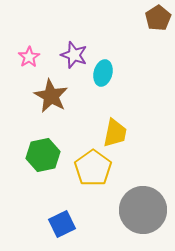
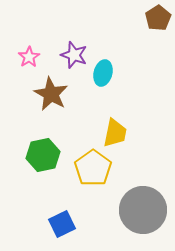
brown star: moved 2 px up
